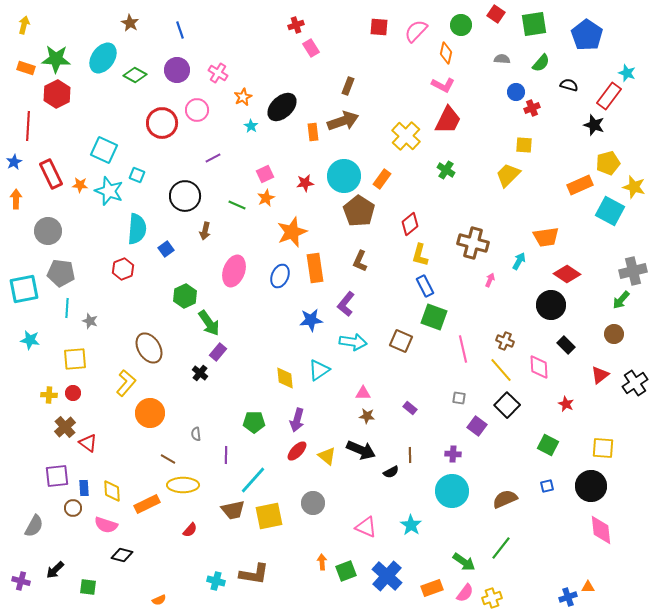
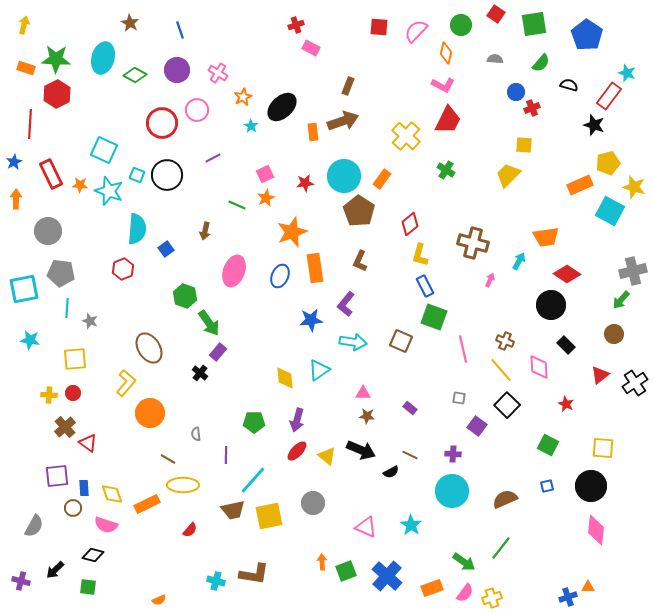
pink rectangle at (311, 48): rotated 30 degrees counterclockwise
cyan ellipse at (103, 58): rotated 20 degrees counterclockwise
gray semicircle at (502, 59): moved 7 px left
red line at (28, 126): moved 2 px right, 2 px up
black circle at (185, 196): moved 18 px left, 21 px up
green hexagon at (185, 296): rotated 15 degrees counterclockwise
brown line at (410, 455): rotated 63 degrees counterclockwise
yellow diamond at (112, 491): moved 3 px down; rotated 15 degrees counterclockwise
pink diamond at (601, 530): moved 5 px left; rotated 12 degrees clockwise
black diamond at (122, 555): moved 29 px left
